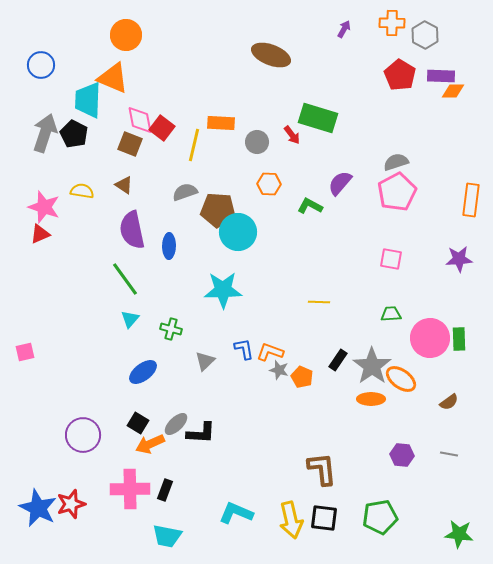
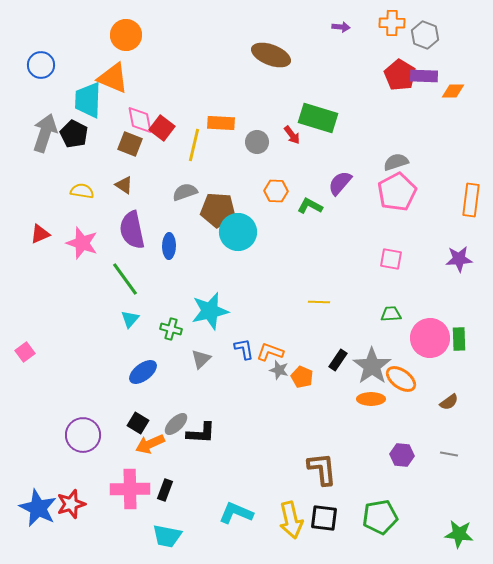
purple arrow at (344, 29): moved 3 px left, 2 px up; rotated 66 degrees clockwise
gray hexagon at (425, 35): rotated 8 degrees counterclockwise
purple rectangle at (441, 76): moved 17 px left
orange hexagon at (269, 184): moved 7 px right, 7 px down
pink star at (44, 207): moved 38 px right, 36 px down
cyan star at (223, 290): moved 13 px left, 21 px down; rotated 12 degrees counterclockwise
pink square at (25, 352): rotated 24 degrees counterclockwise
gray triangle at (205, 361): moved 4 px left, 2 px up
